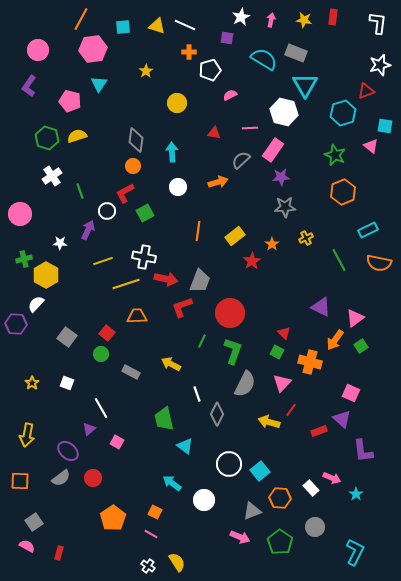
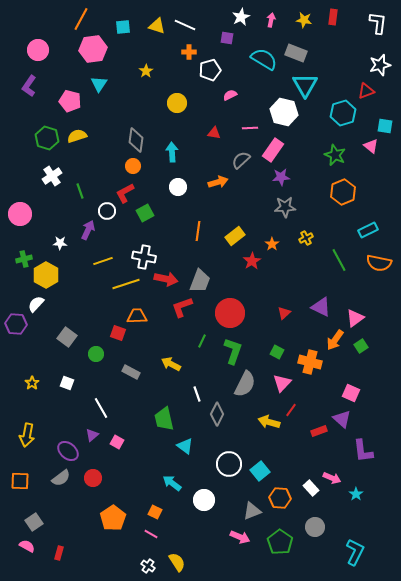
red square at (107, 333): moved 11 px right; rotated 21 degrees counterclockwise
red triangle at (284, 333): moved 20 px up; rotated 32 degrees clockwise
green circle at (101, 354): moved 5 px left
purple triangle at (89, 429): moved 3 px right, 6 px down
